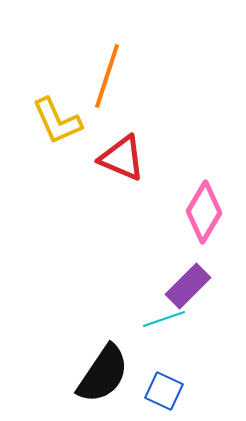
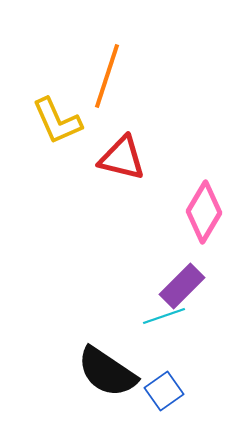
red triangle: rotated 9 degrees counterclockwise
purple rectangle: moved 6 px left
cyan line: moved 3 px up
black semicircle: moved 4 px right, 2 px up; rotated 90 degrees clockwise
blue square: rotated 30 degrees clockwise
